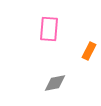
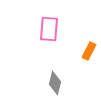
gray diamond: rotated 65 degrees counterclockwise
